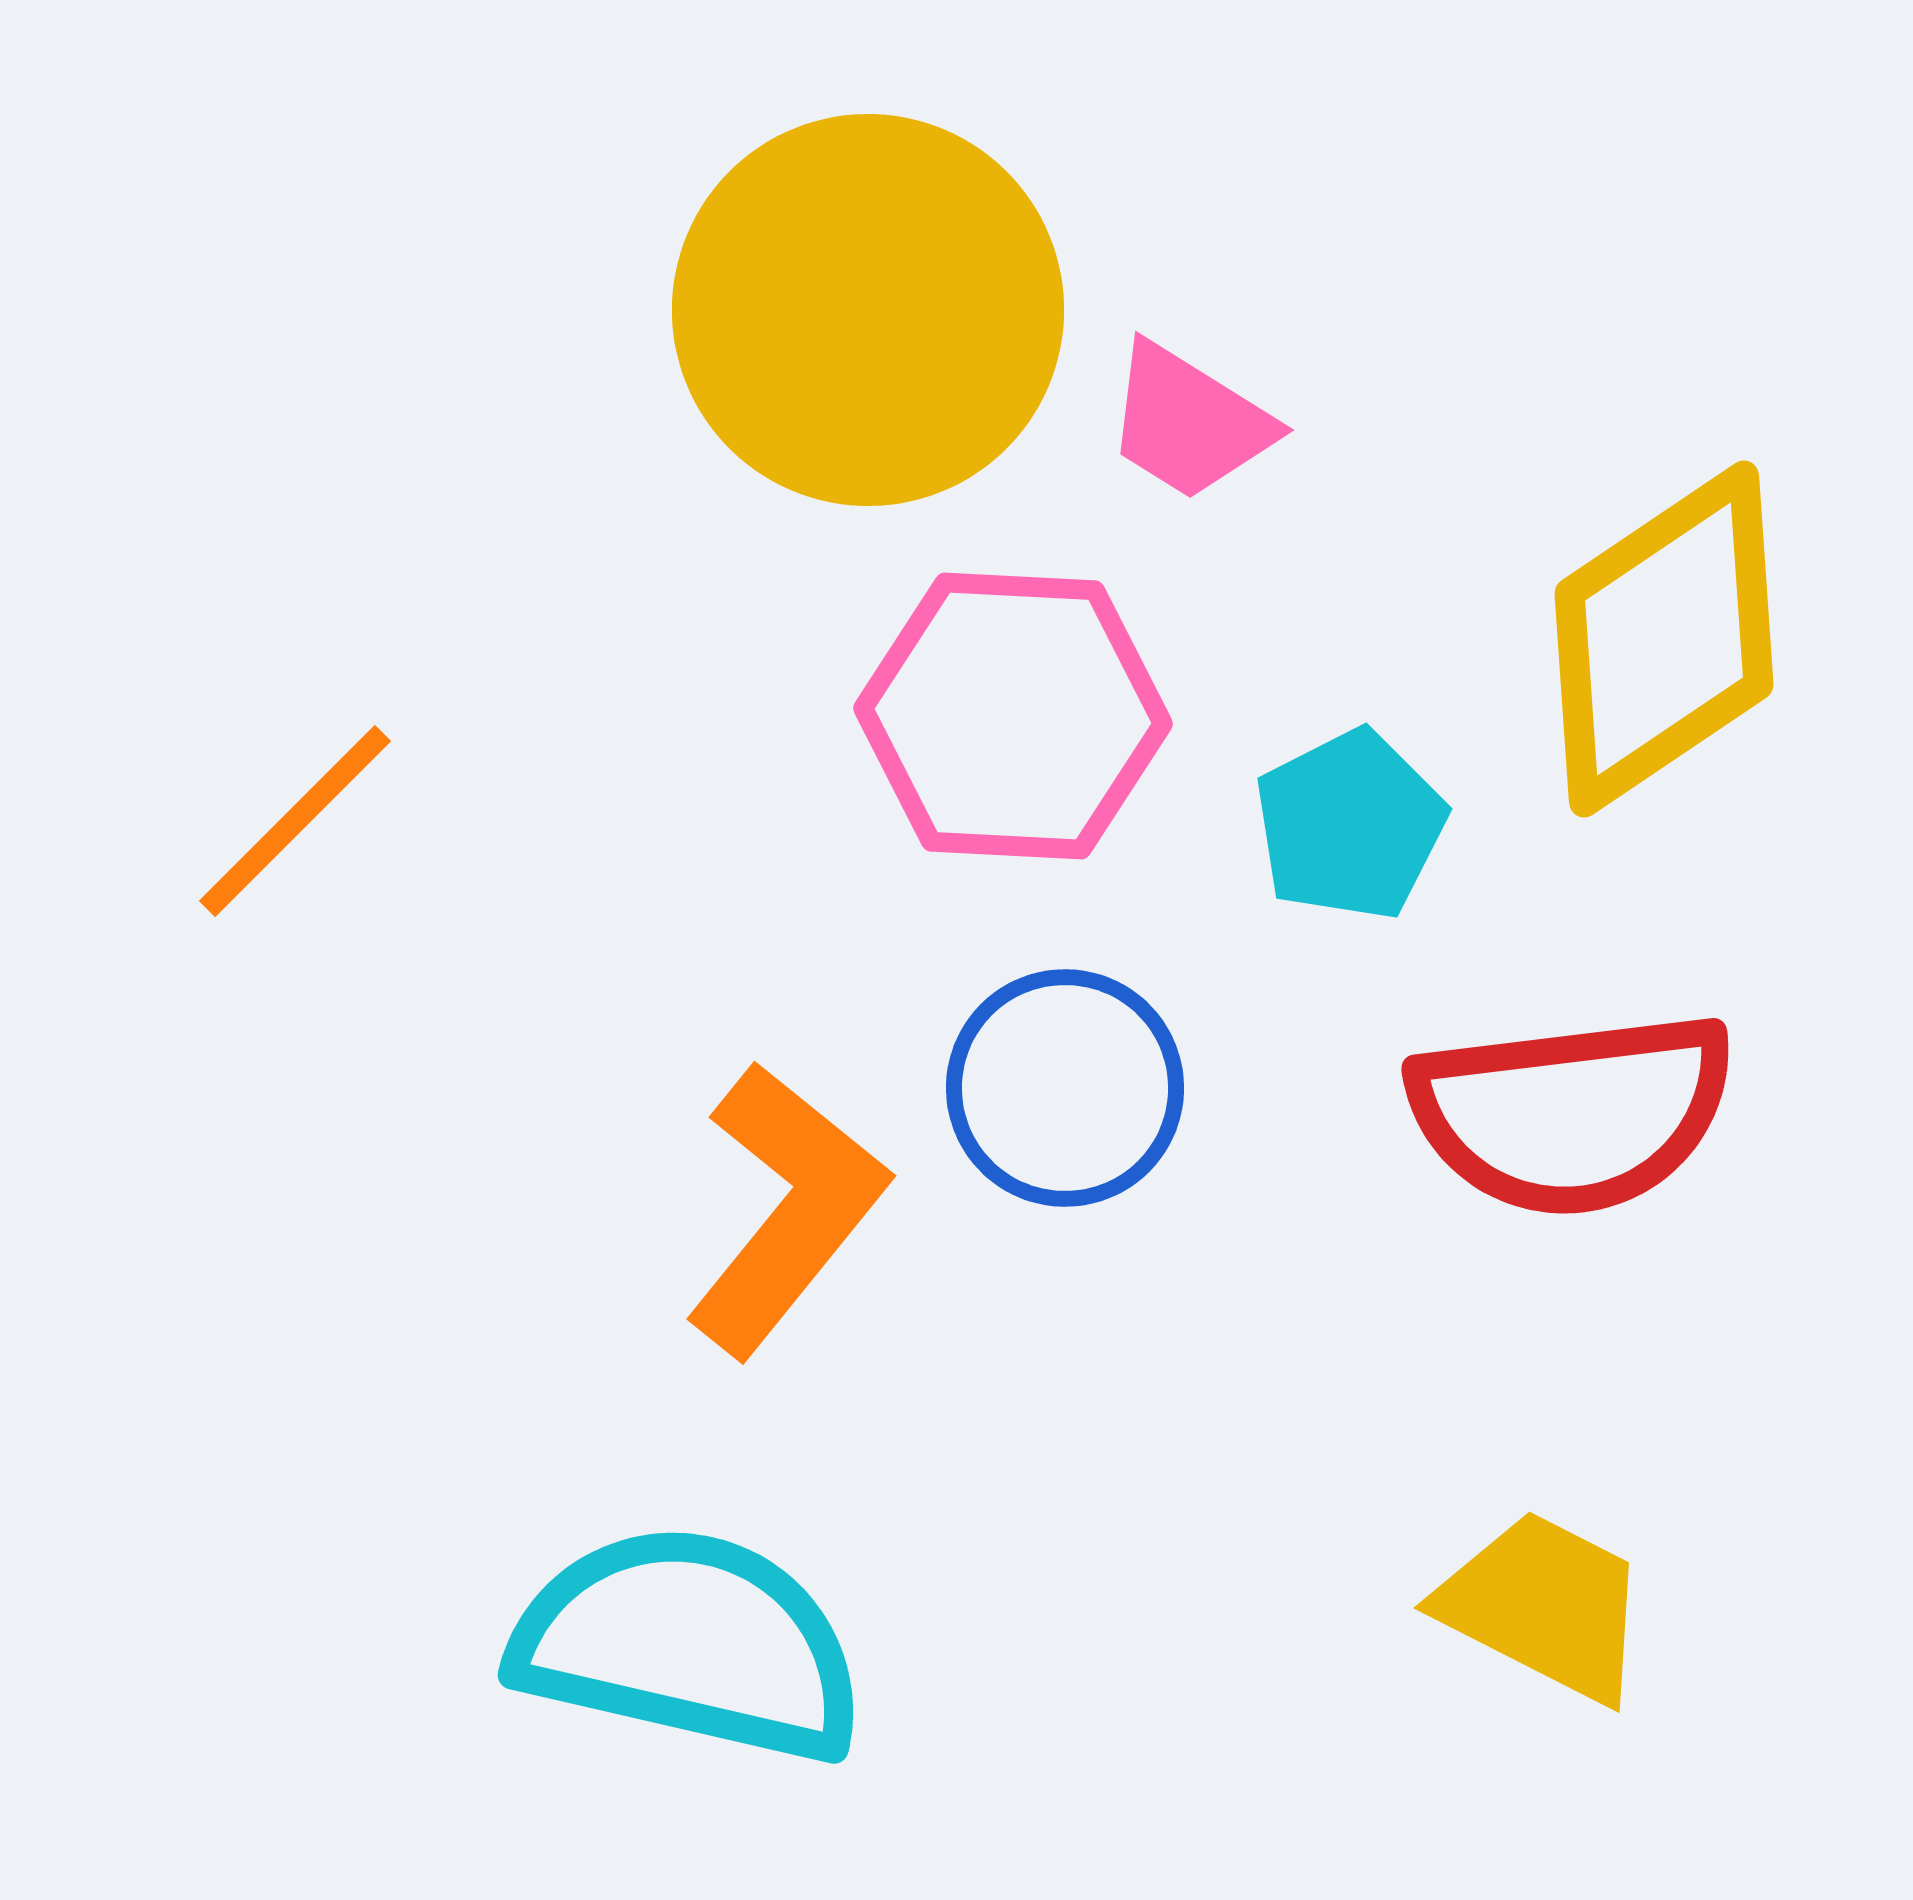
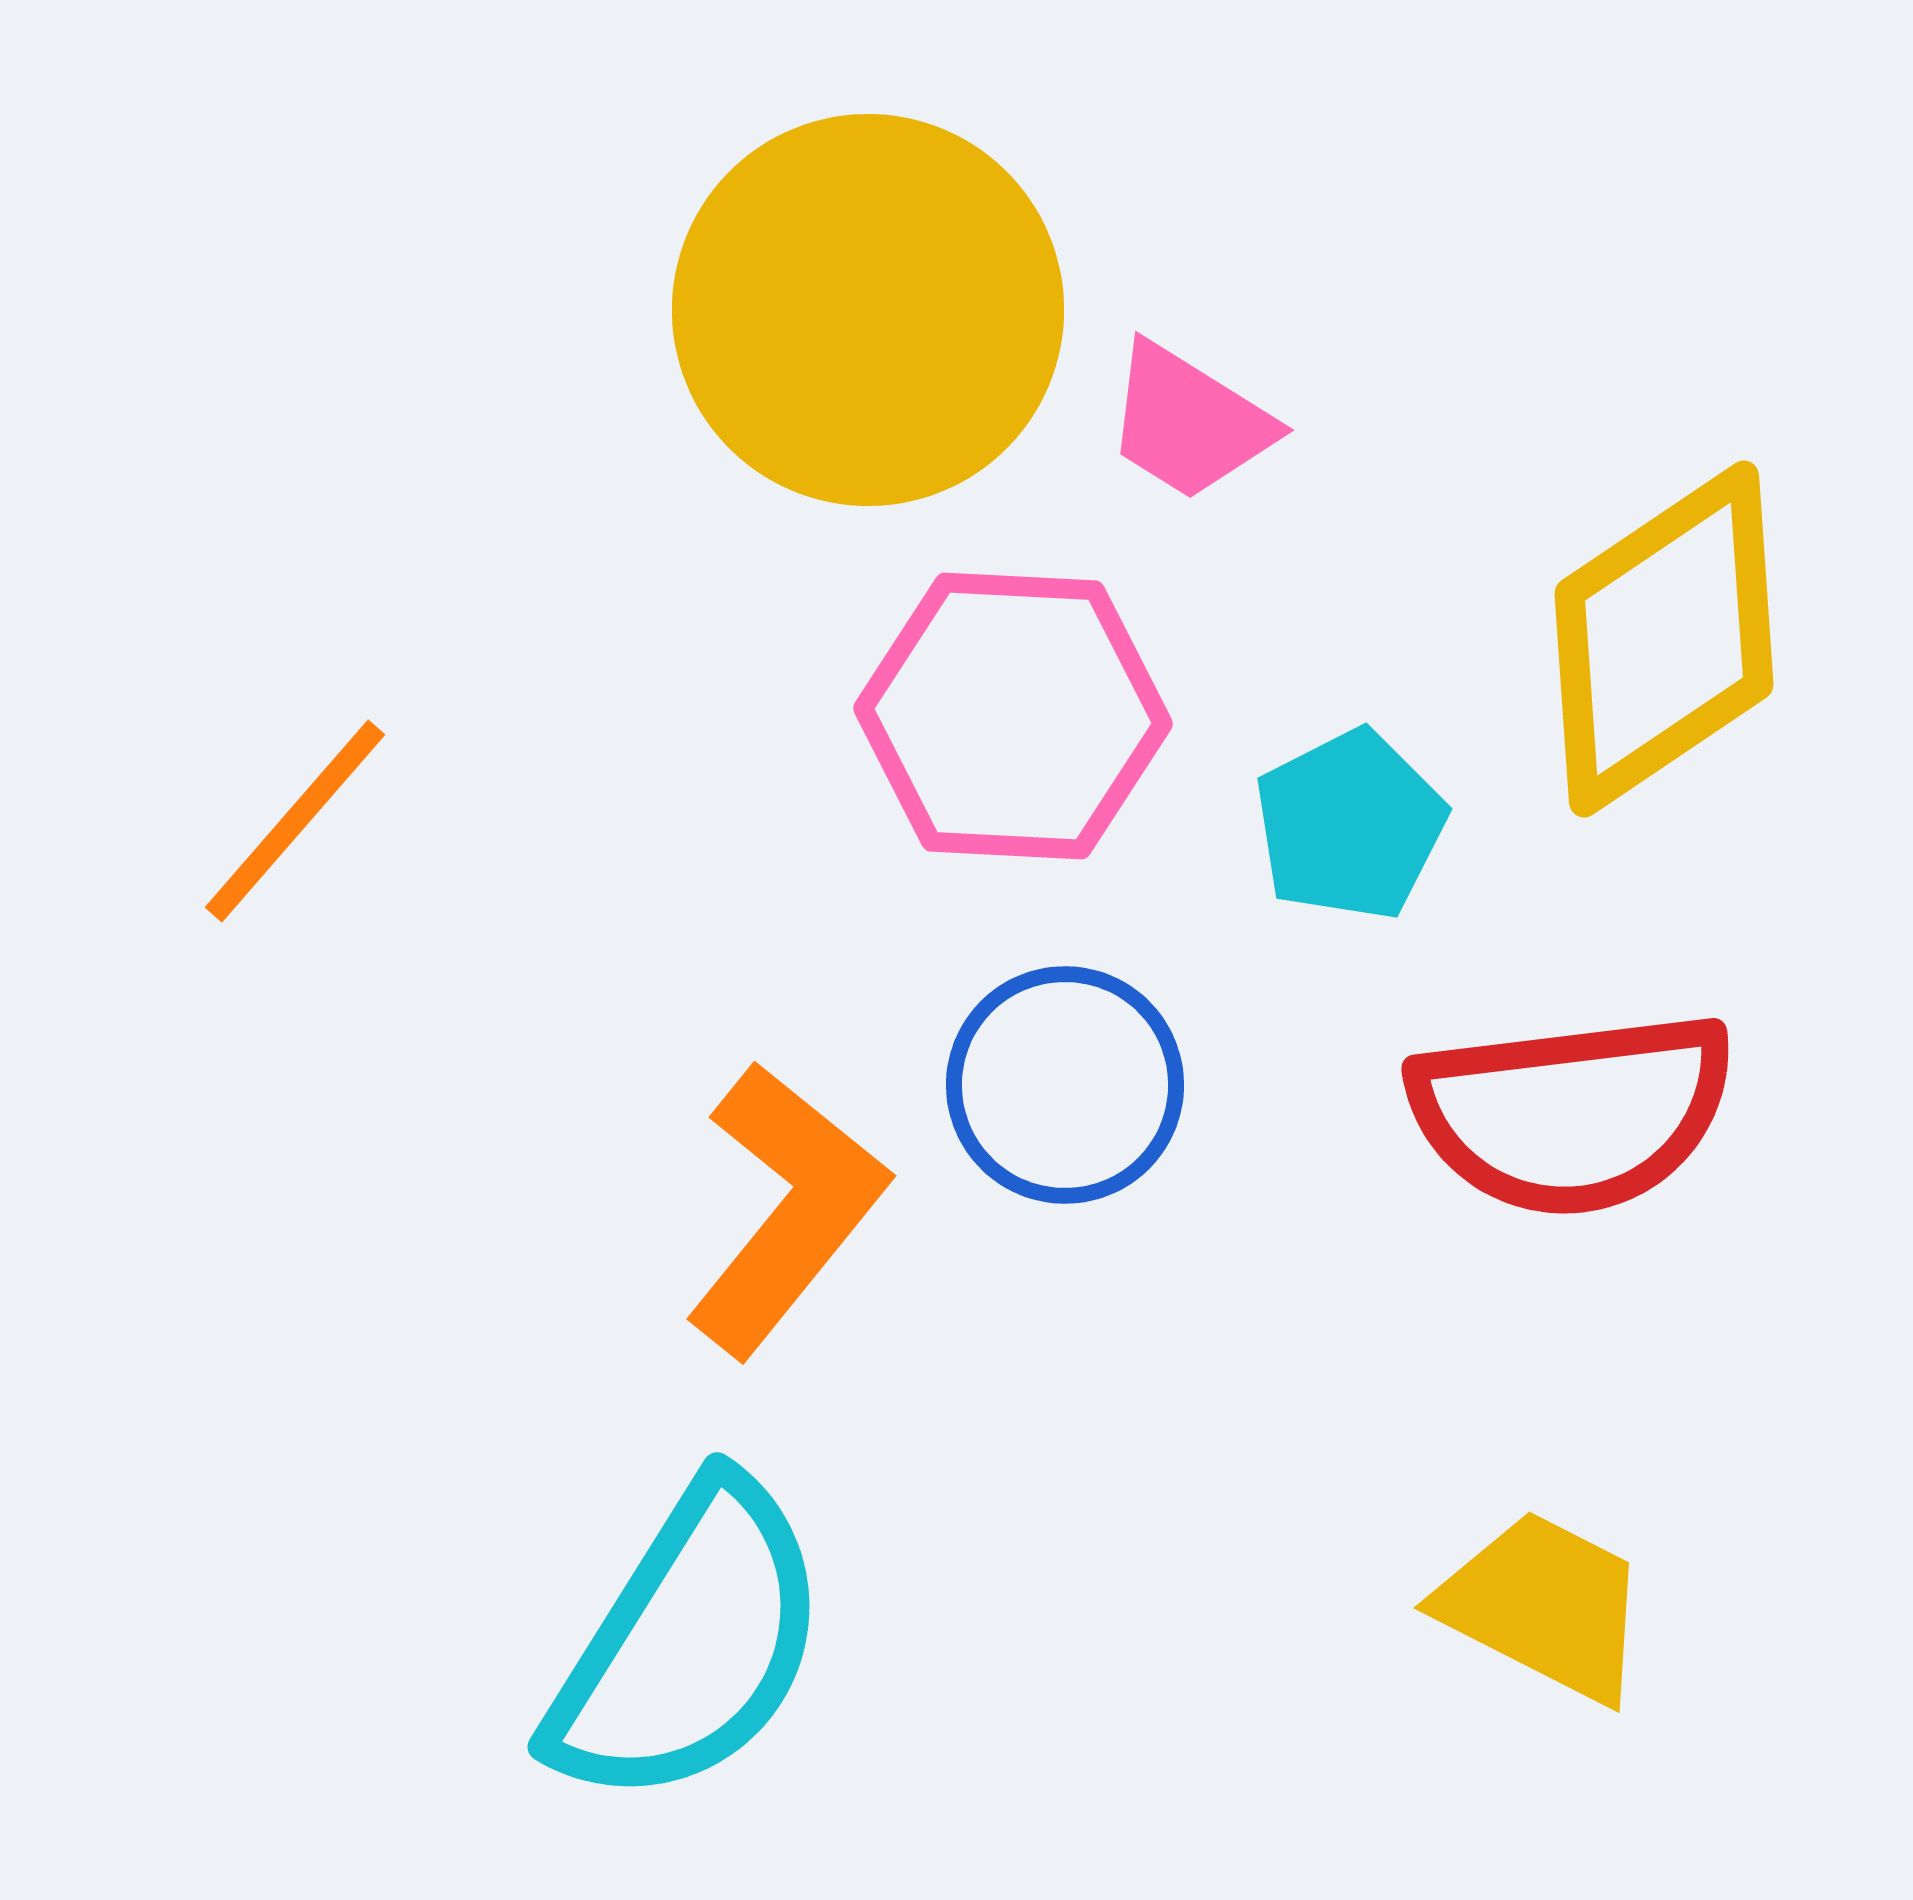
orange line: rotated 4 degrees counterclockwise
blue circle: moved 3 px up
cyan semicircle: rotated 109 degrees clockwise
